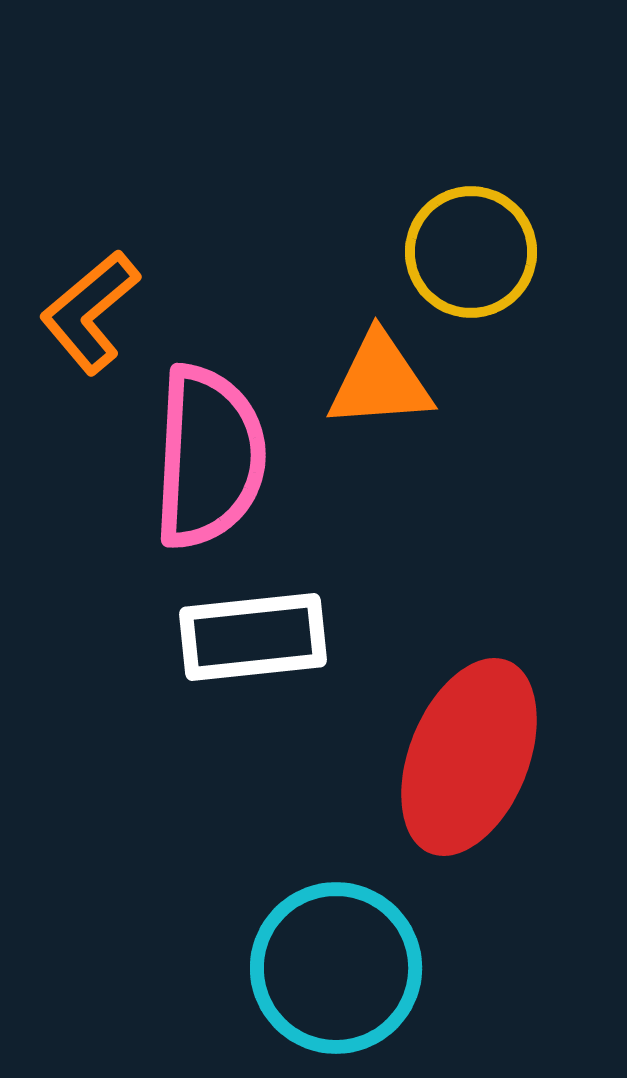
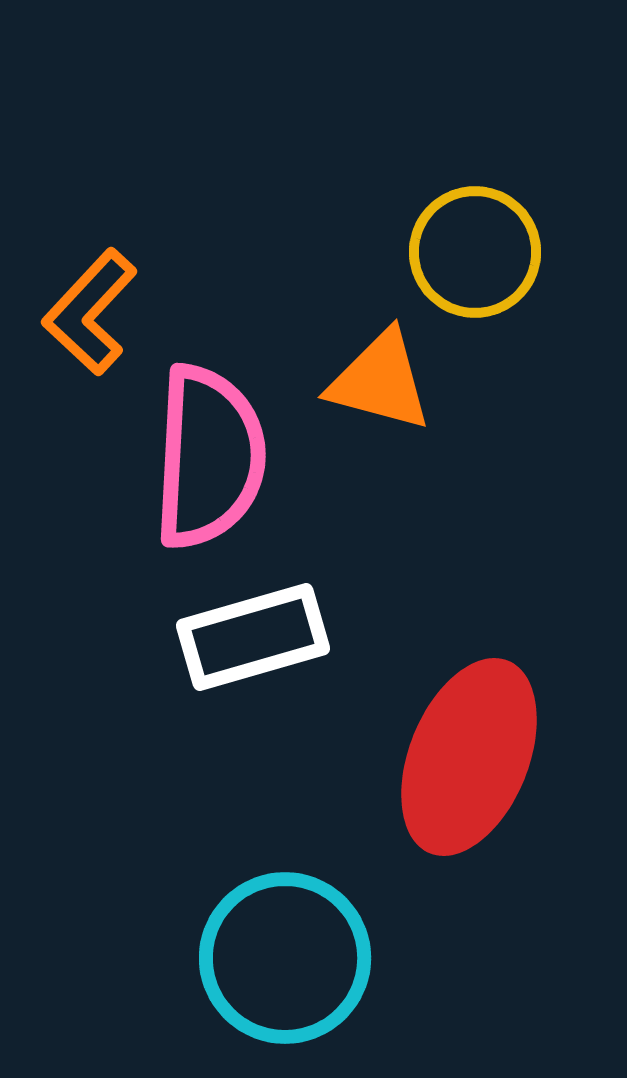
yellow circle: moved 4 px right
orange L-shape: rotated 7 degrees counterclockwise
orange triangle: rotated 19 degrees clockwise
white rectangle: rotated 10 degrees counterclockwise
cyan circle: moved 51 px left, 10 px up
